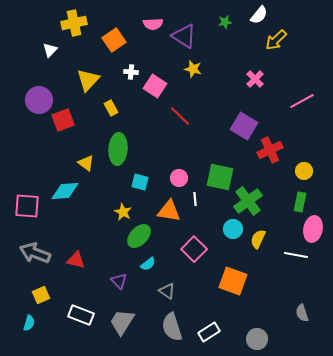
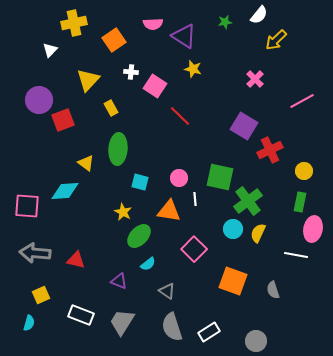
yellow semicircle at (258, 239): moved 6 px up
gray arrow at (35, 253): rotated 16 degrees counterclockwise
purple triangle at (119, 281): rotated 24 degrees counterclockwise
gray semicircle at (302, 313): moved 29 px left, 23 px up
gray circle at (257, 339): moved 1 px left, 2 px down
